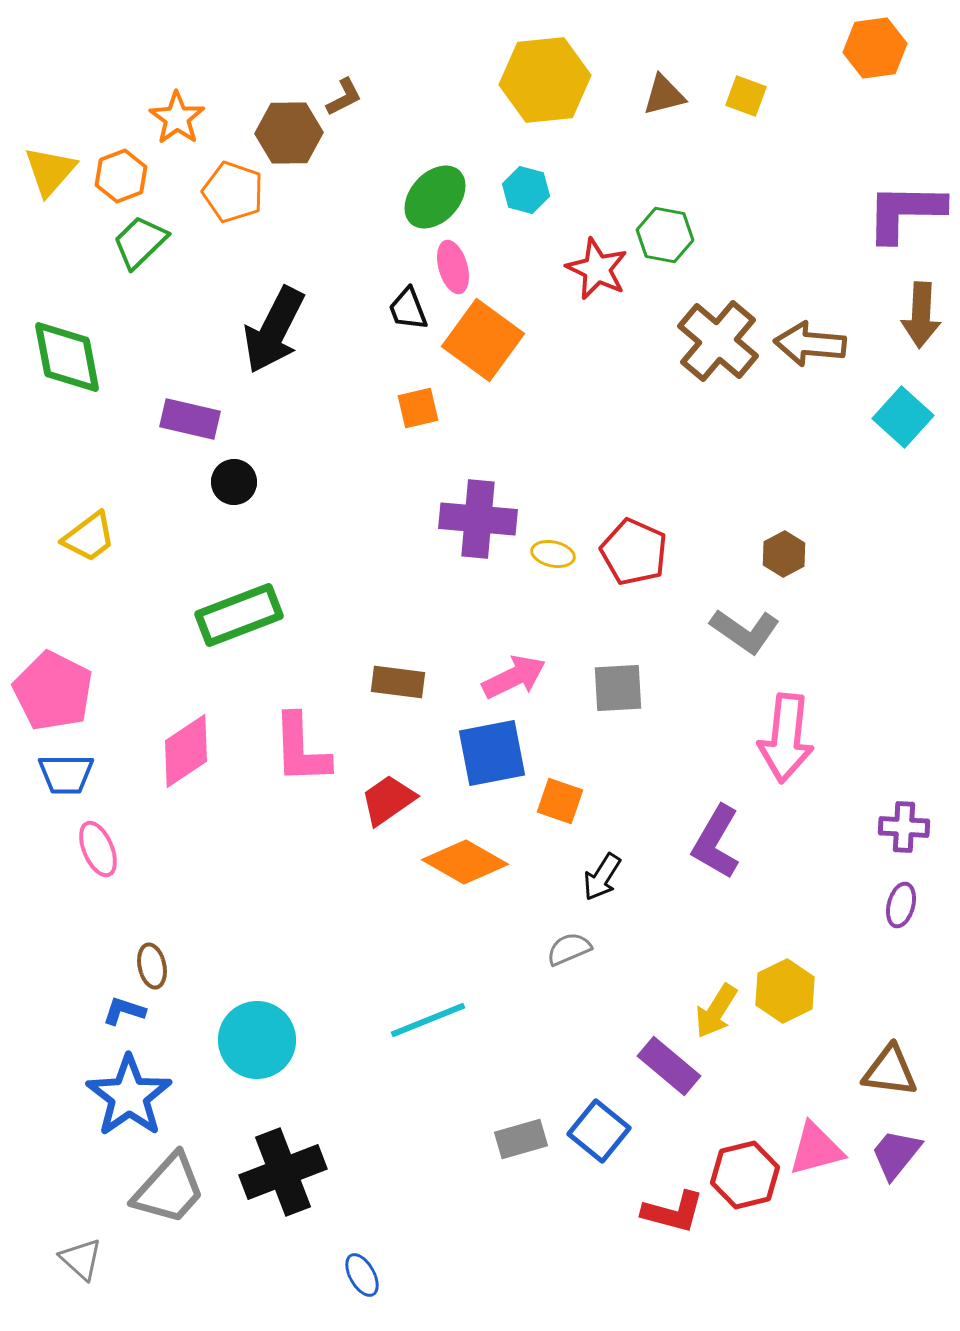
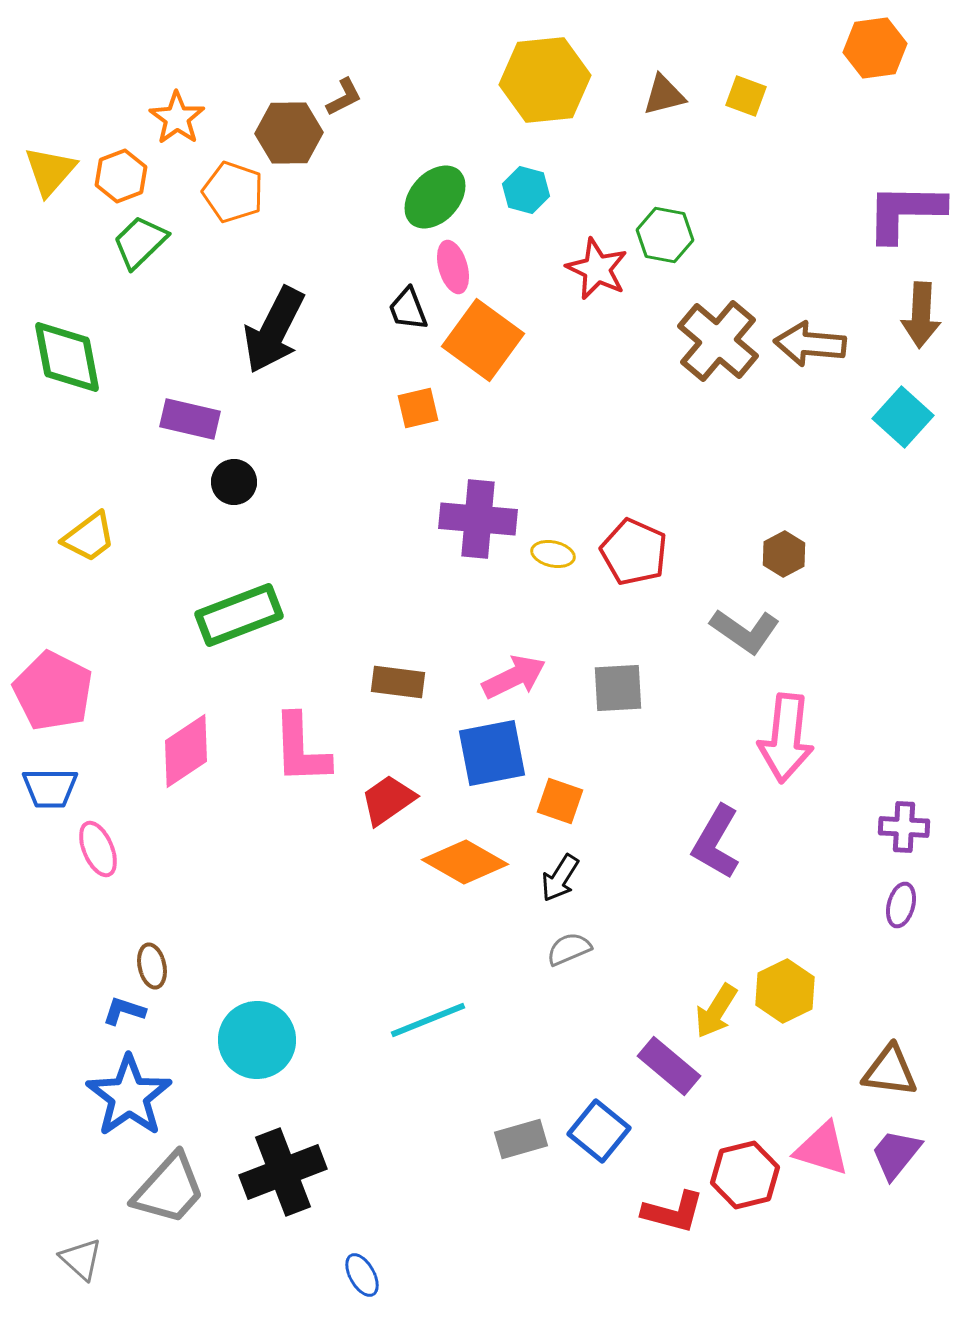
blue trapezoid at (66, 774): moved 16 px left, 14 px down
black arrow at (602, 877): moved 42 px left, 1 px down
pink triangle at (816, 1149): moved 6 px right; rotated 32 degrees clockwise
